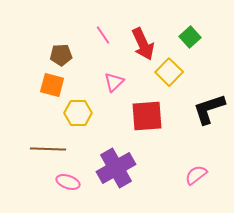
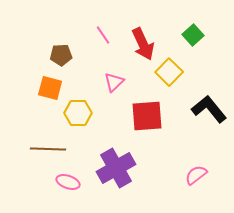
green square: moved 3 px right, 2 px up
orange square: moved 2 px left, 3 px down
black L-shape: rotated 69 degrees clockwise
